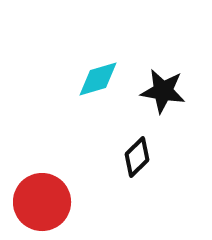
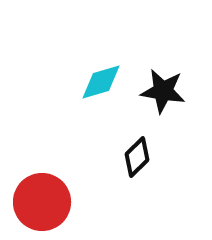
cyan diamond: moved 3 px right, 3 px down
